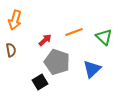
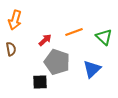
brown semicircle: moved 1 px up
black square: rotated 28 degrees clockwise
